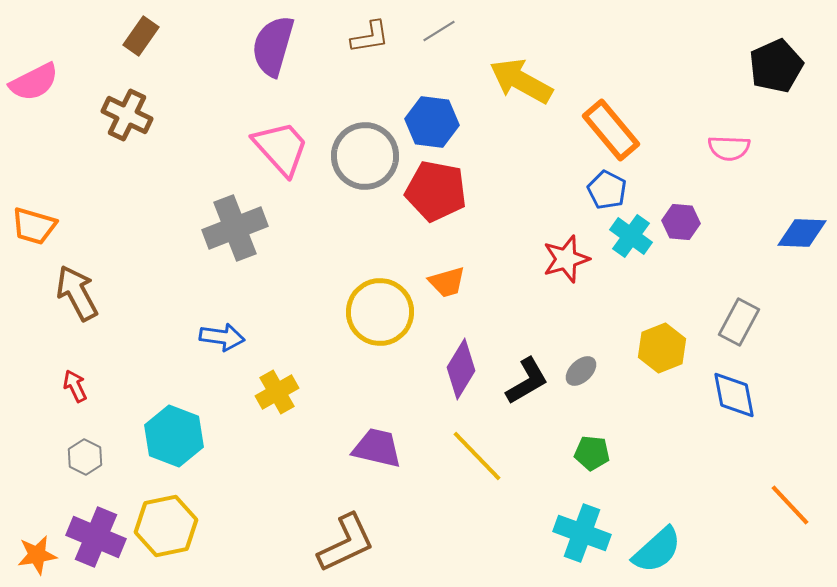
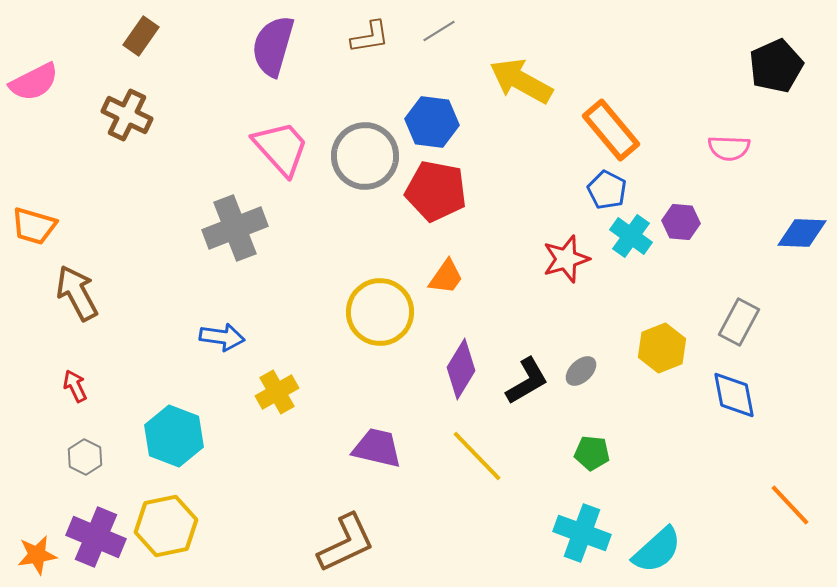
orange trapezoid at (447, 282): moved 1 px left, 5 px up; rotated 39 degrees counterclockwise
